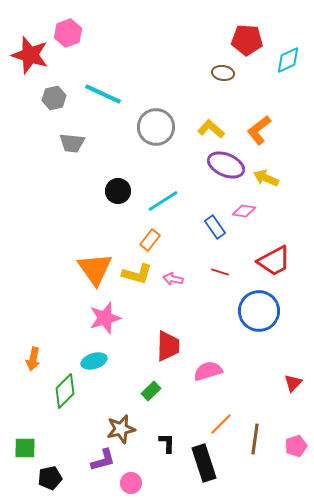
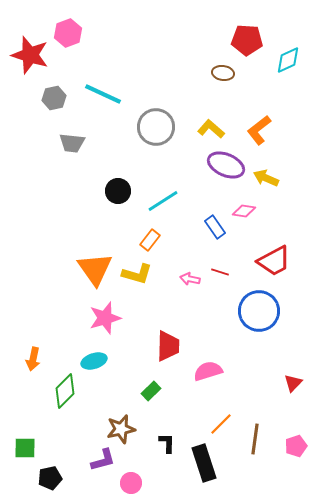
pink arrow at (173, 279): moved 17 px right
